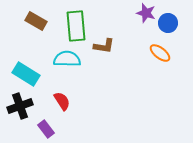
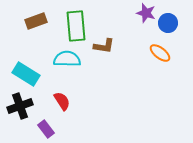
brown rectangle: rotated 50 degrees counterclockwise
